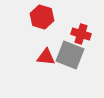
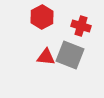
red hexagon: rotated 15 degrees clockwise
red cross: moved 8 px up
